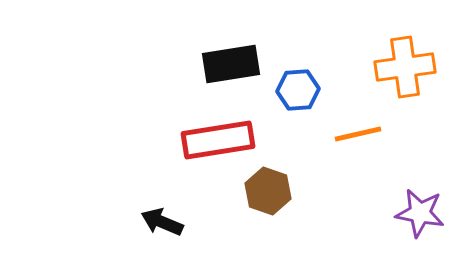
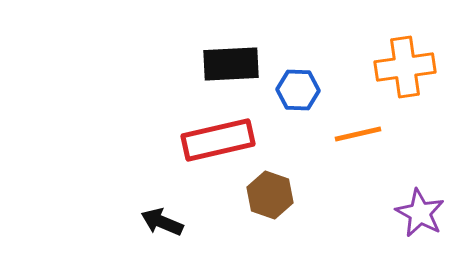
black rectangle: rotated 6 degrees clockwise
blue hexagon: rotated 6 degrees clockwise
red rectangle: rotated 4 degrees counterclockwise
brown hexagon: moved 2 px right, 4 px down
purple star: rotated 18 degrees clockwise
